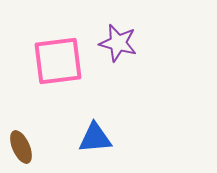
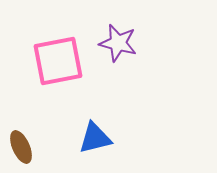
pink square: rotated 4 degrees counterclockwise
blue triangle: rotated 9 degrees counterclockwise
